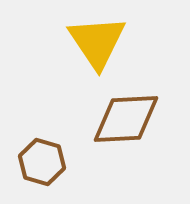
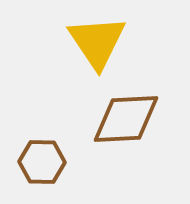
brown hexagon: rotated 15 degrees counterclockwise
